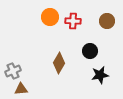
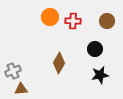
black circle: moved 5 px right, 2 px up
